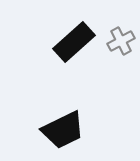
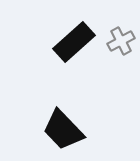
black trapezoid: rotated 72 degrees clockwise
